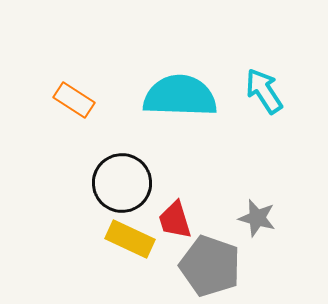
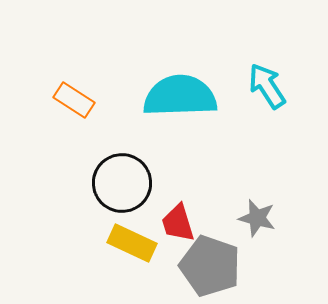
cyan arrow: moved 3 px right, 5 px up
cyan semicircle: rotated 4 degrees counterclockwise
red trapezoid: moved 3 px right, 3 px down
yellow rectangle: moved 2 px right, 4 px down
